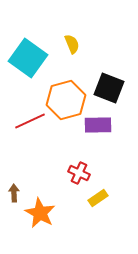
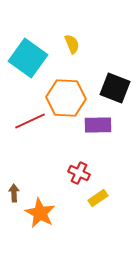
black square: moved 6 px right
orange hexagon: moved 2 px up; rotated 18 degrees clockwise
